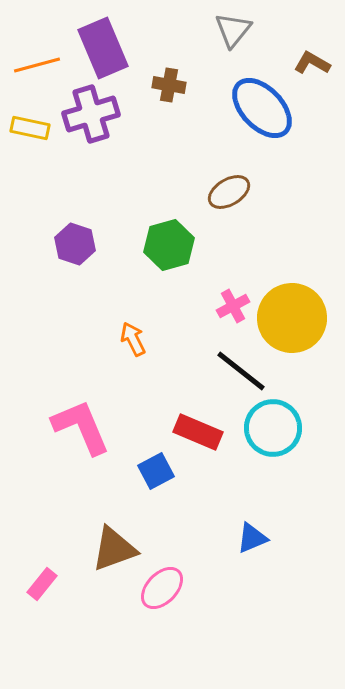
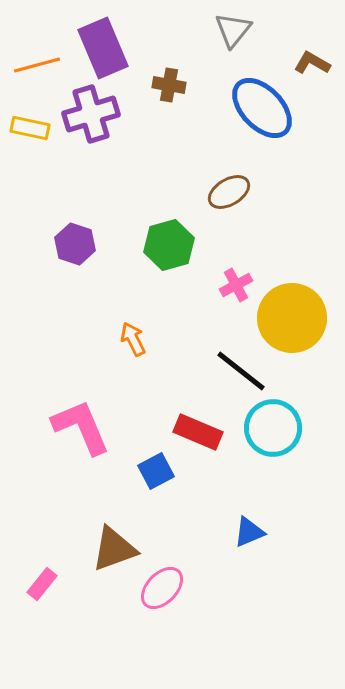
pink cross: moved 3 px right, 21 px up
blue triangle: moved 3 px left, 6 px up
